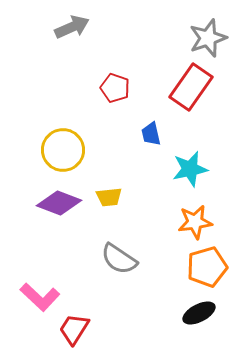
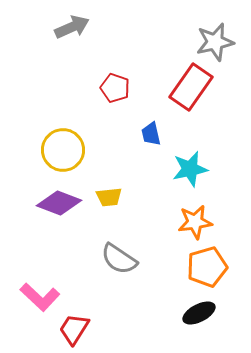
gray star: moved 7 px right, 4 px down; rotated 6 degrees clockwise
